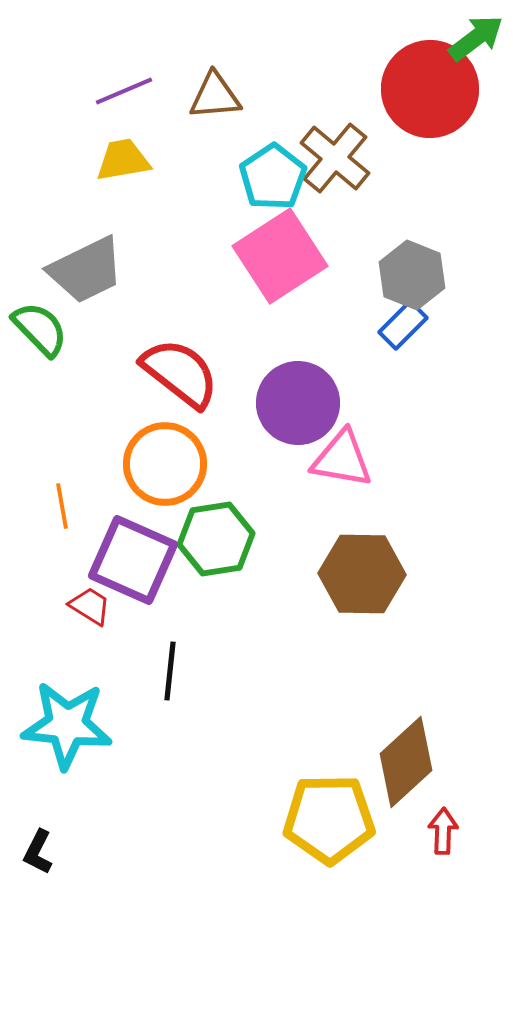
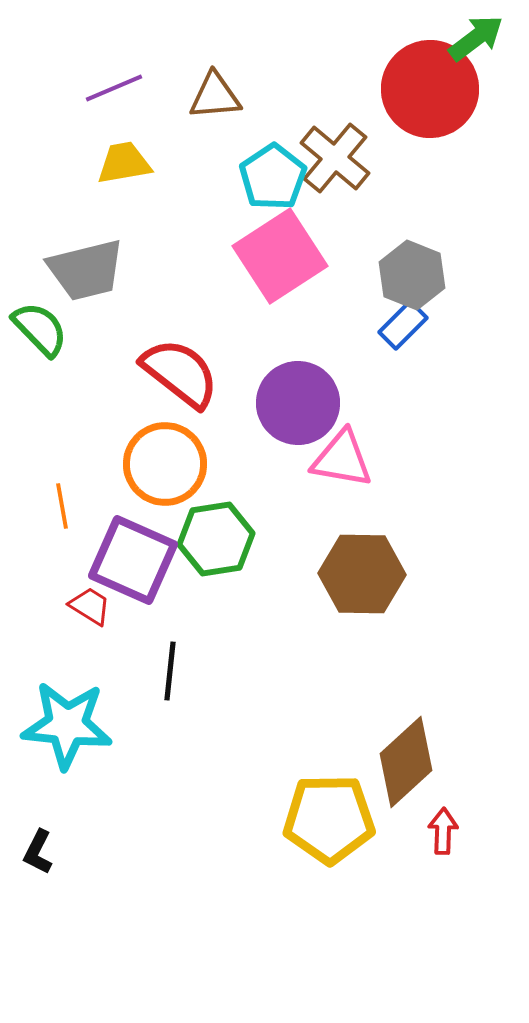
purple line: moved 10 px left, 3 px up
yellow trapezoid: moved 1 px right, 3 px down
gray trapezoid: rotated 12 degrees clockwise
